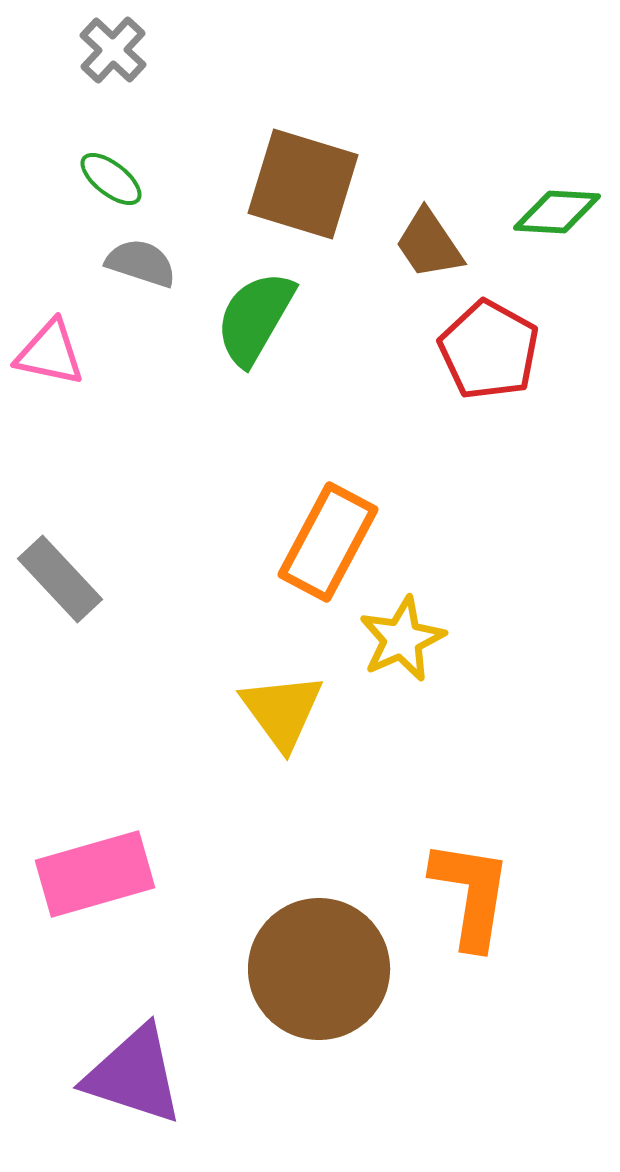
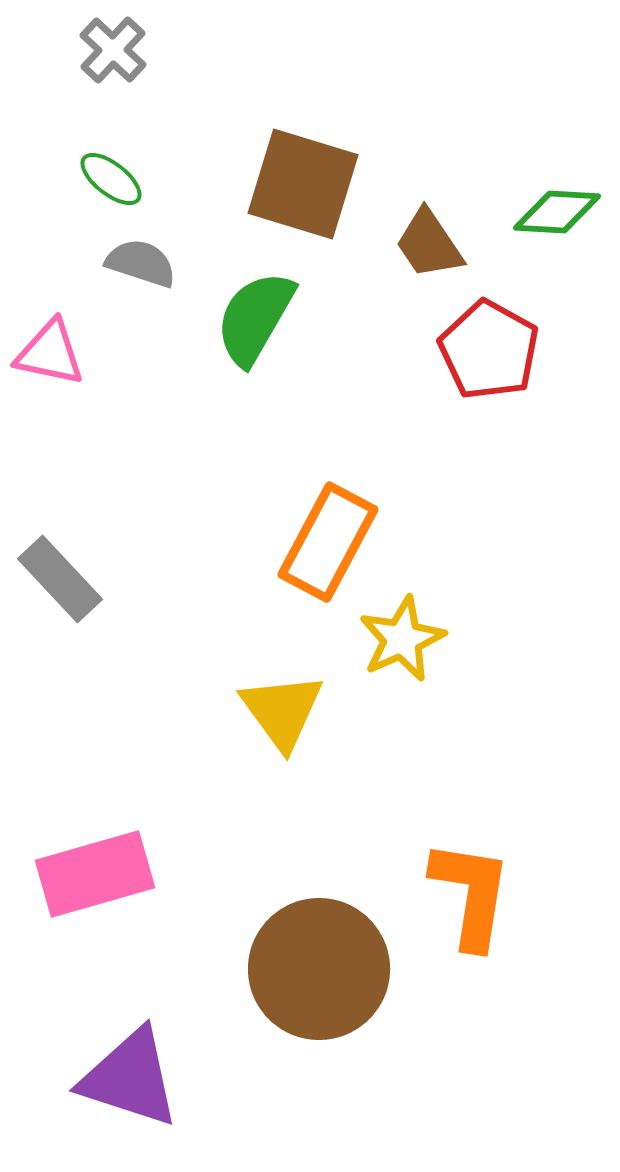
purple triangle: moved 4 px left, 3 px down
